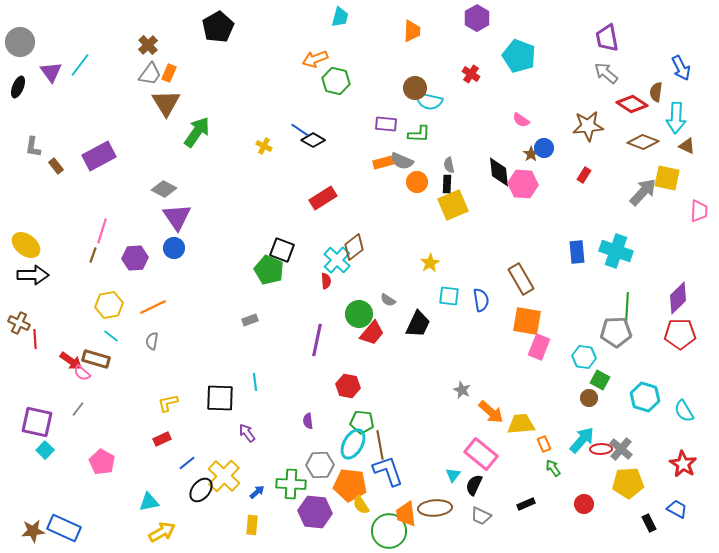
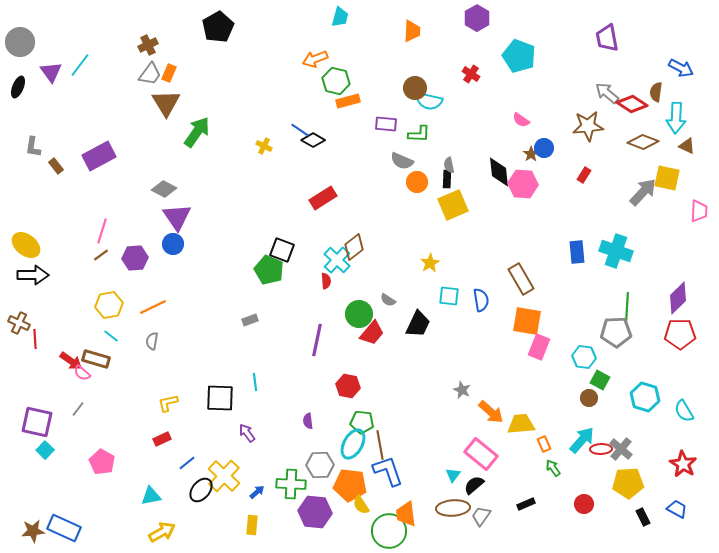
brown cross at (148, 45): rotated 18 degrees clockwise
blue arrow at (681, 68): rotated 35 degrees counterclockwise
gray arrow at (606, 73): moved 1 px right, 20 px down
orange rectangle at (385, 162): moved 37 px left, 61 px up
black rectangle at (447, 184): moved 5 px up
blue circle at (174, 248): moved 1 px left, 4 px up
brown line at (93, 255): moved 8 px right; rotated 35 degrees clockwise
black semicircle at (474, 485): rotated 25 degrees clockwise
cyan triangle at (149, 502): moved 2 px right, 6 px up
brown ellipse at (435, 508): moved 18 px right
gray trapezoid at (481, 516): rotated 100 degrees clockwise
black rectangle at (649, 523): moved 6 px left, 6 px up
